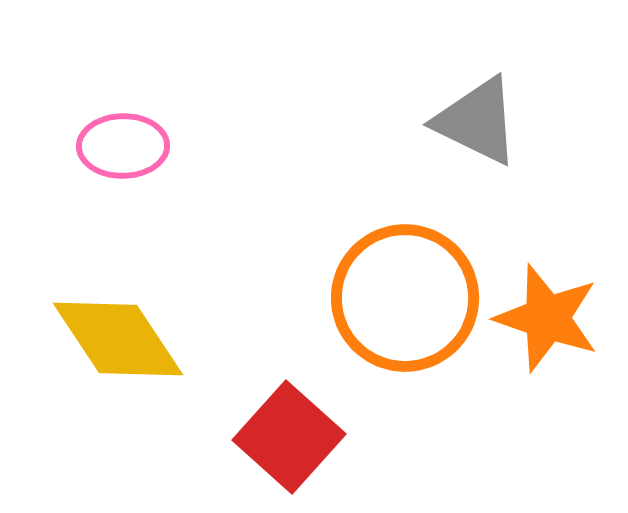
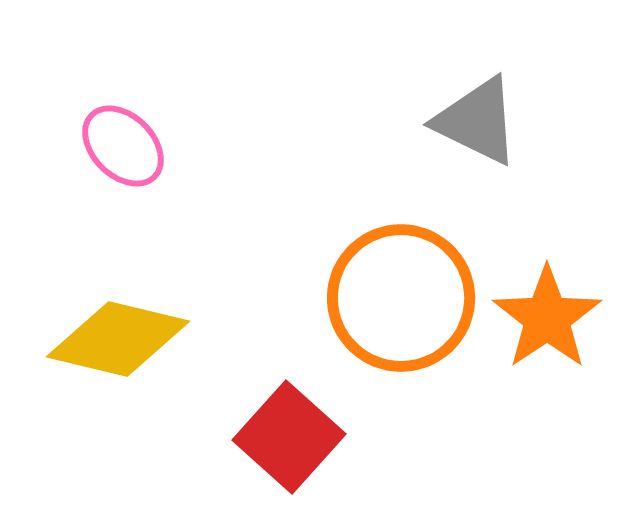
pink ellipse: rotated 46 degrees clockwise
orange circle: moved 4 px left
orange star: rotated 19 degrees clockwise
yellow diamond: rotated 43 degrees counterclockwise
